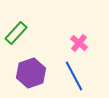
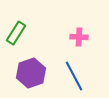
green rectangle: rotated 10 degrees counterclockwise
pink cross: moved 6 px up; rotated 36 degrees counterclockwise
